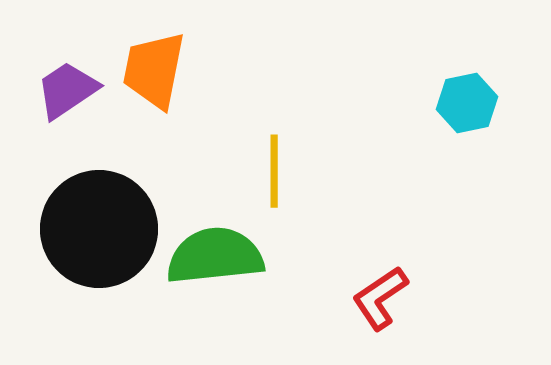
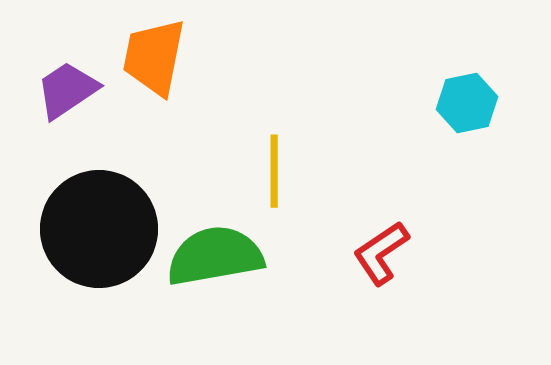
orange trapezoid: moved 13 px up
green semicircle: rotated 4 degrees counterclockwise
red L-shape: moved 1 px right, 45 px up
